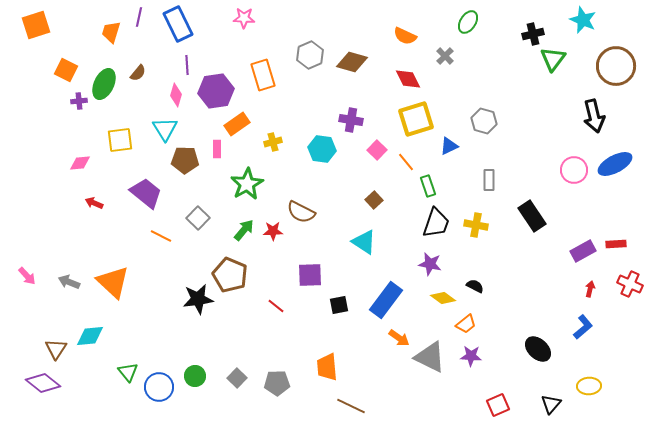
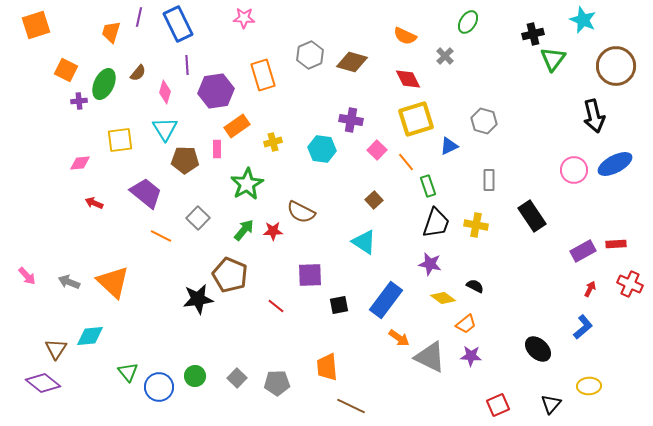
pink diamond at (176, 95): moved 11 px left, 3 px up
orange rectangle at (237, 124): moved 2 px down
red arrow at (590, 289): rotated 14 degrees clockwise
